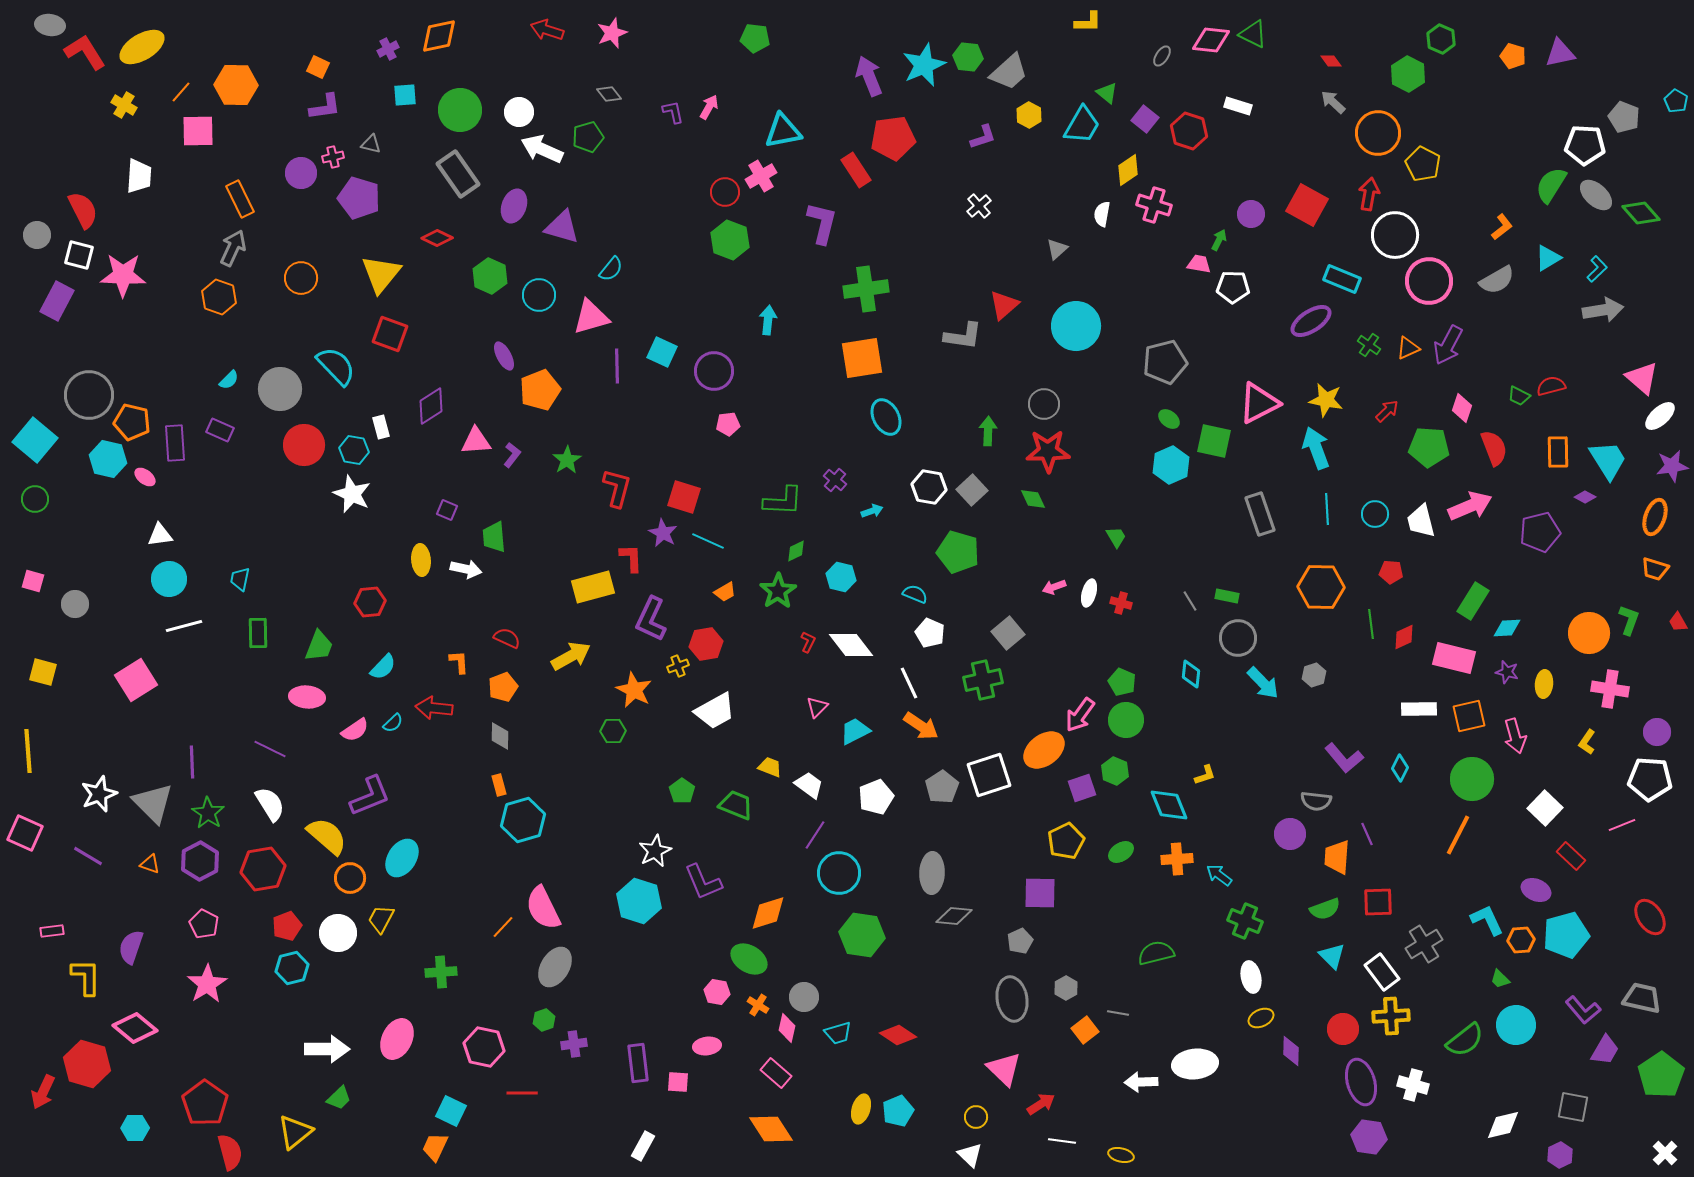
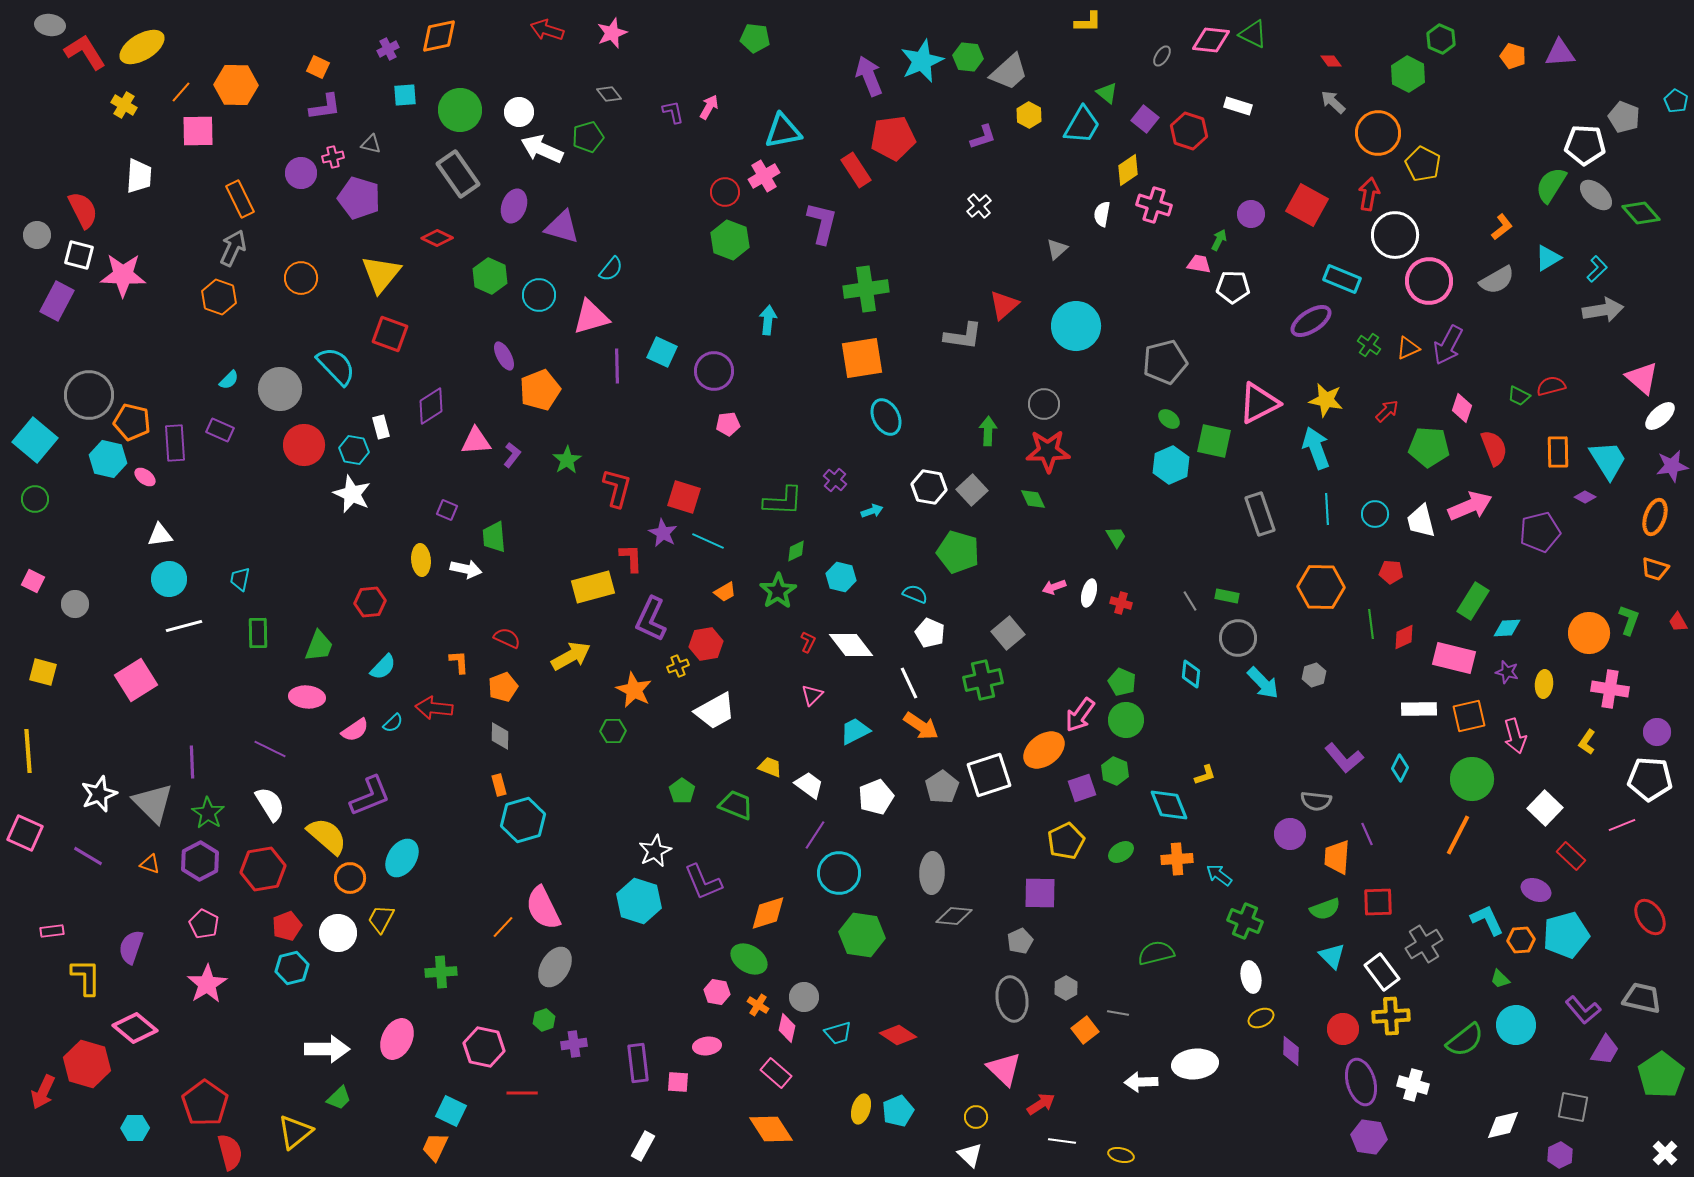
purple triangle at (1560, 53): rotated 8 degrees clockwise
cyan star at (924, 65): moved 2 px left, 4 px up
pink cross at (761, 176): moved 3 px right
pink square at (33, 581): rotated 10 degrees clockwise
pink triangle at (817, 707): moved 5 px left, 12 px up
